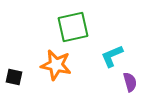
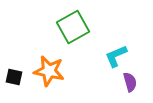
green square: rotated 16 degrees counterclockwise
cyan L-shape: moved 4 px right
orange star: moved 7 px left, 6 px down
